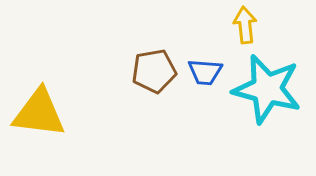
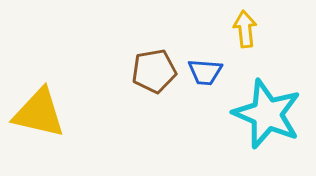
yellow arrow: moved 4 px down
cyan star: moved 25 px down; rotated 8 degrees clockwise
yellow triangle: rotated 6 degrees clockwise
